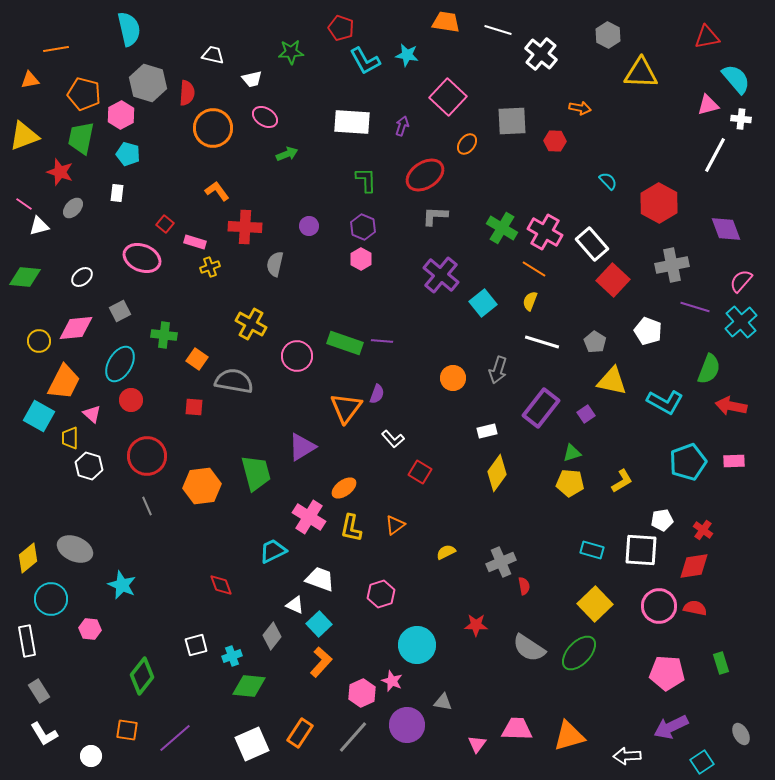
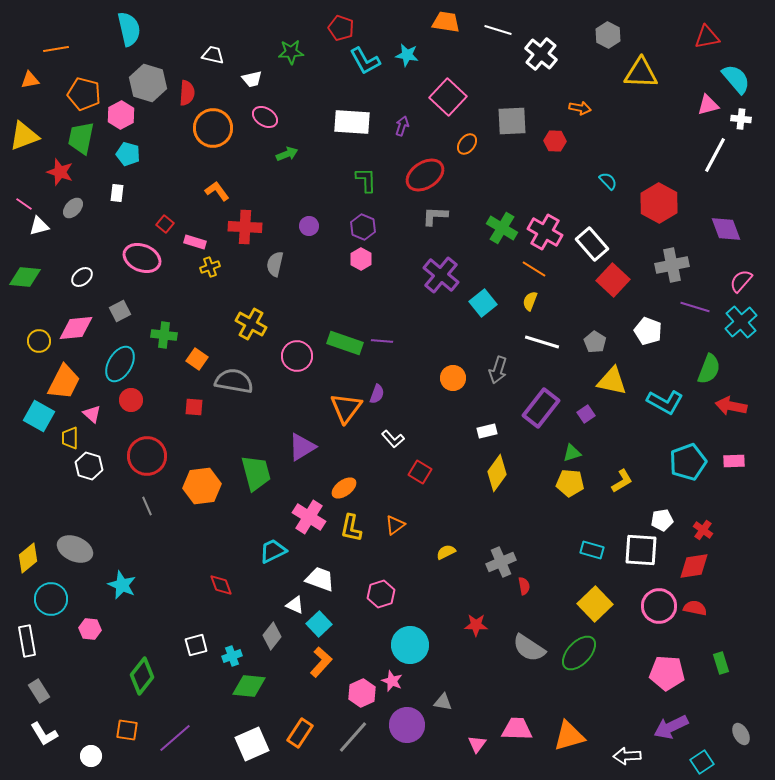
cyan circle at (417, 645): moved 7 px left
